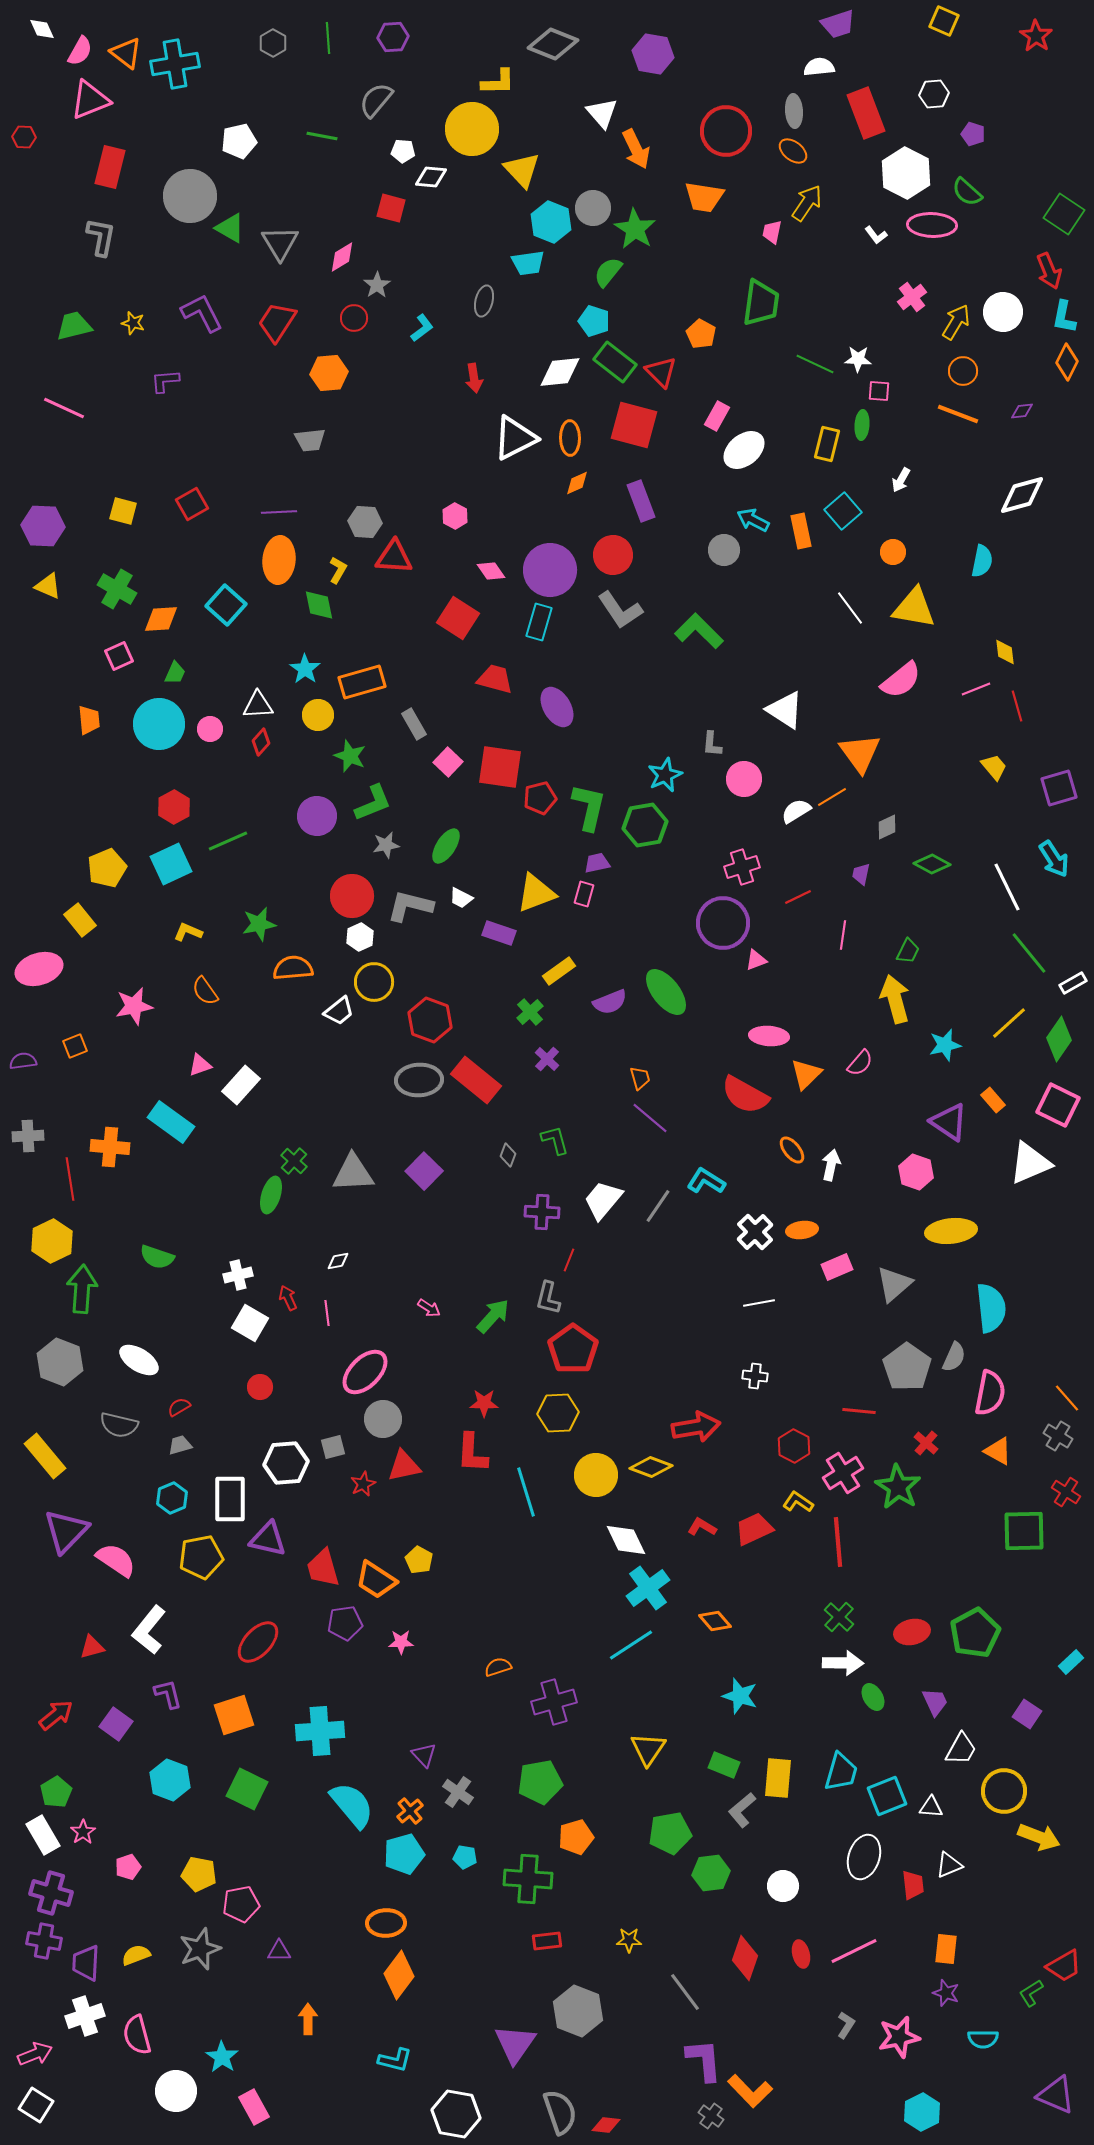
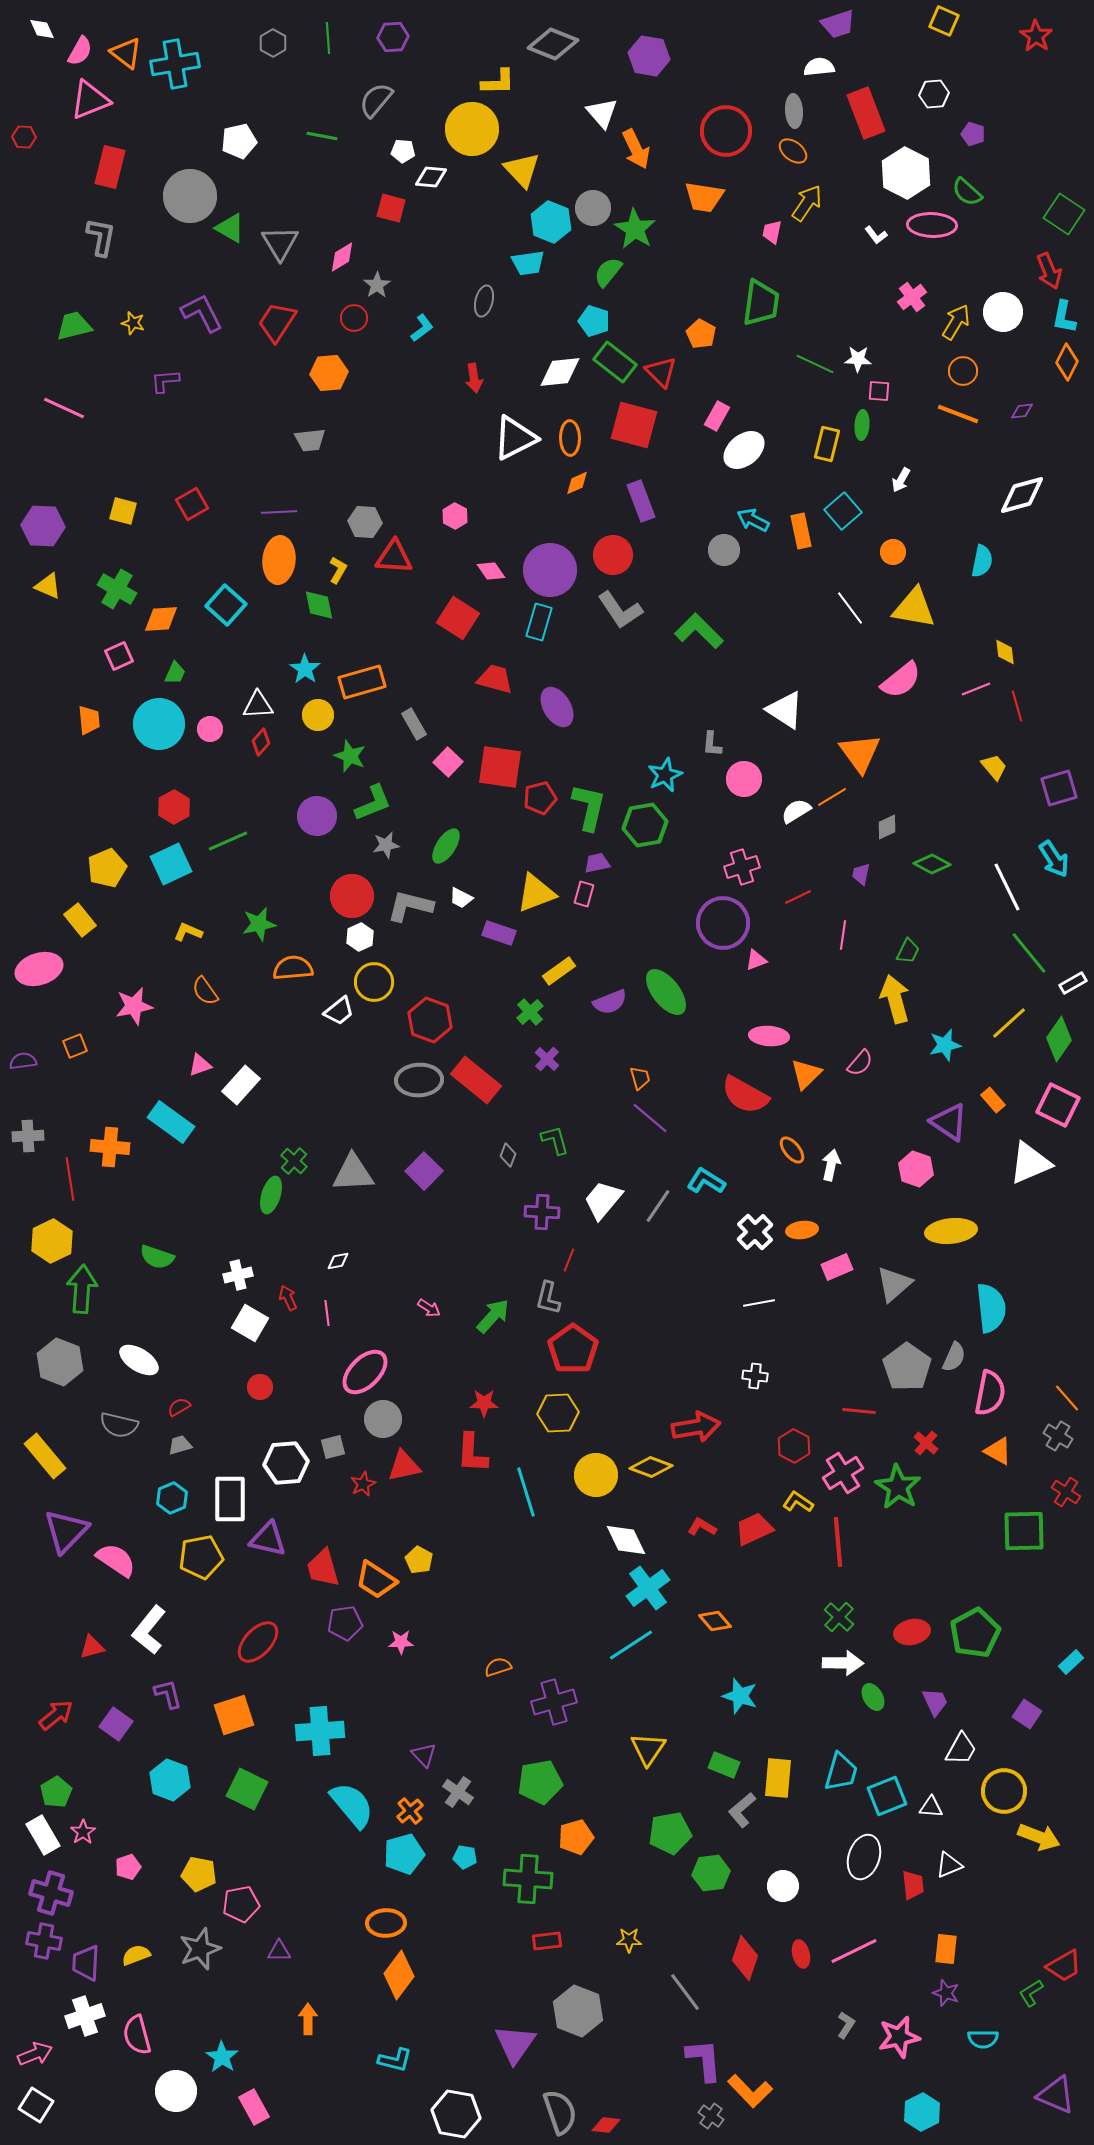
purple hexagon at (653, 54): moved 4 px left, 2 px down
pink hexagon at (916, 1172): moved 3 px up
